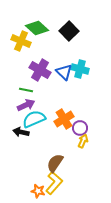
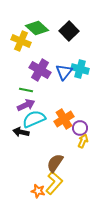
blue triangle: rotated 24 degrees clockwise
